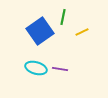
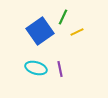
green line: rotated 14 degrees clockwise
yellow line: moved 5 px left
purple line: rotated 70 degrees clockwise
